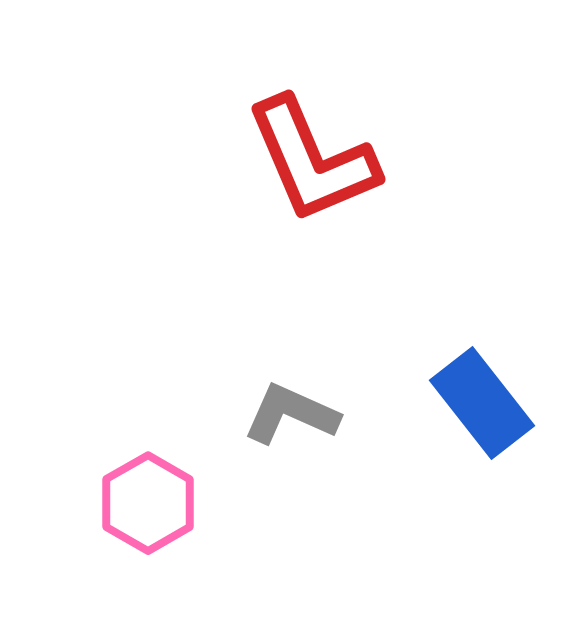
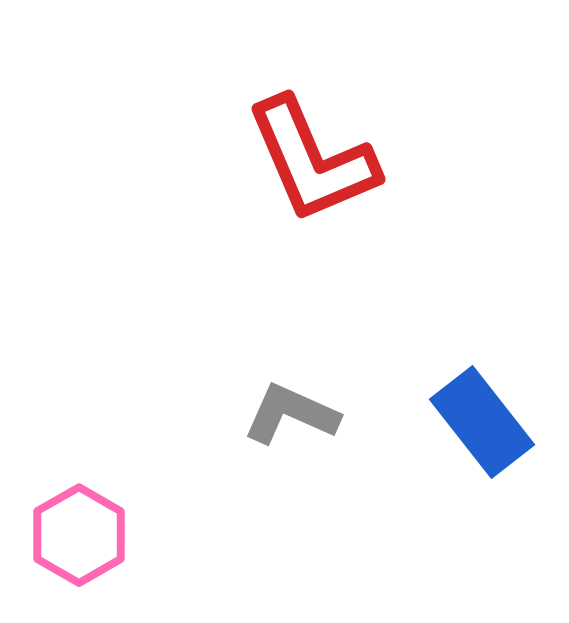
blue rectangle: moved 19 px down
pink hexagon: moved 69 px left, 32 px down
